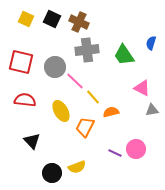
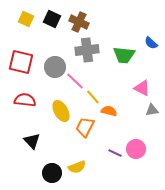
blue semicircle: rotated 64 degrees counterclockwise
green trapezoid: rotated 50 degrees counterclockwise
orange semicircle: moved 2 px left, 1 px up; rotated 28 degrees clockwise
